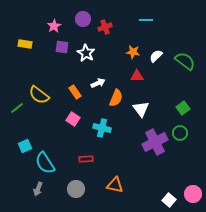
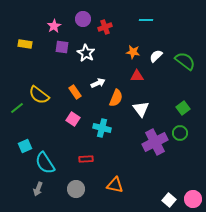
pink circle: moved 5 px down
